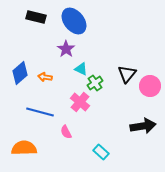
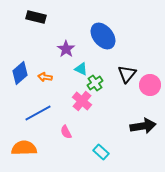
blue ellipse: moved 29 px right, 15 px down
pink circle: moved 1 px up
pink cross: moved 2 px right, 1 px up
blue line: moved 2 px left, 1 px down; rotated 44 degrees counterclockwise
